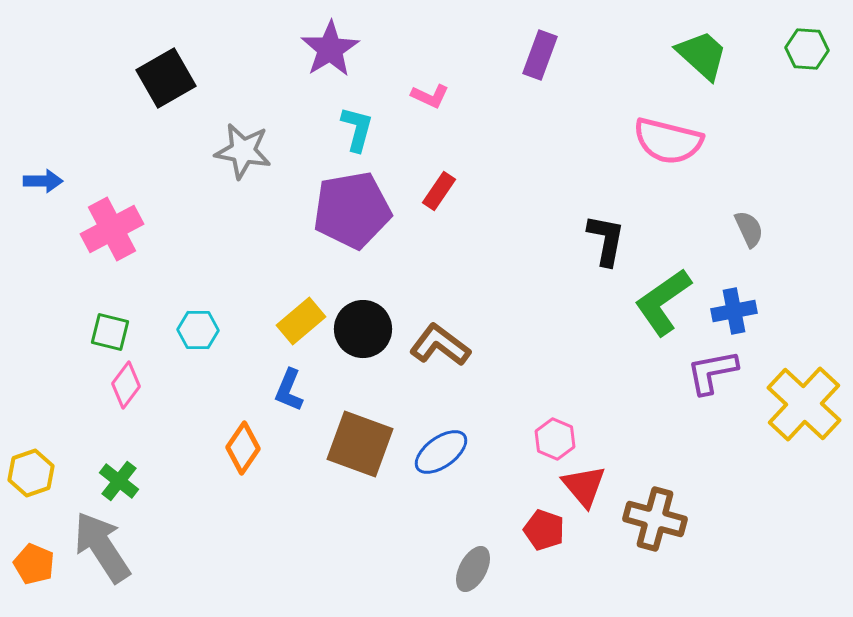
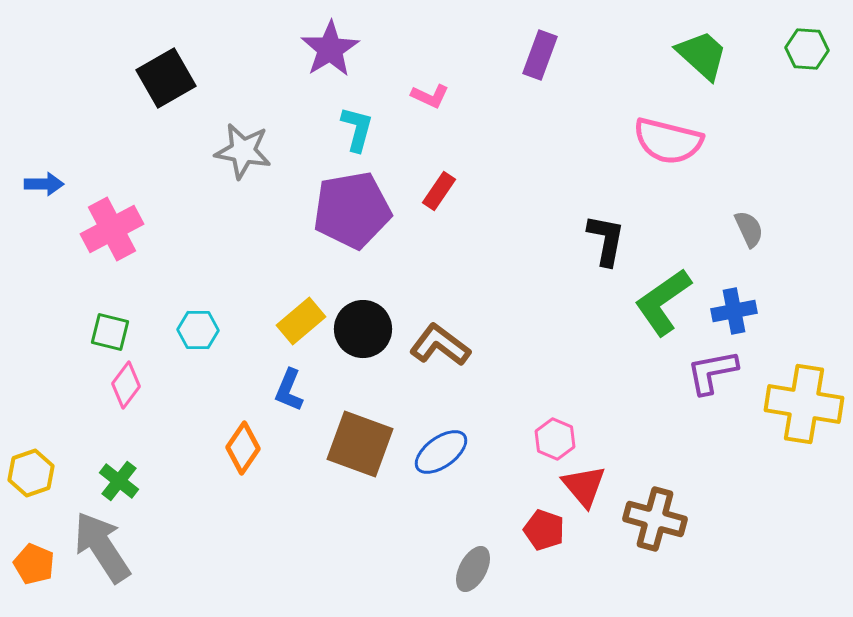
blue arrow: moved 1 px right, 3 px down
yellow cross: rotated 34 degrees counterclockwise
